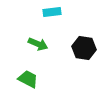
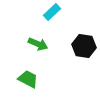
cyan rectangle: rotated 36 degrees counterclockwise
black hexagon: moved 2 px up
